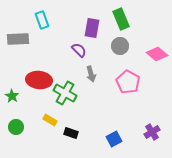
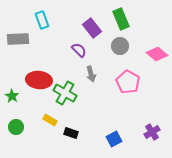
purple rectangle: rotated 48 degrees counterclockwise
